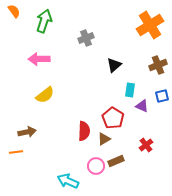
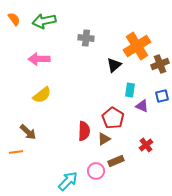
orange semicircle: moved 8 px down
green arrow: rotated 120 degrees counterclockwise
orange cross: moved 13 px left, 21 px down
gray cross: rotated 28 degrees clockwise
brown cross: moved 2 px right, 1 px up
yellow semicircle: moved 3 px left
brown arrow: moved 1 px right; rotated 54 degrees clockwise
pink circle: moved 5 px down
cyan arrow: rotated 110 degrees clockwise
